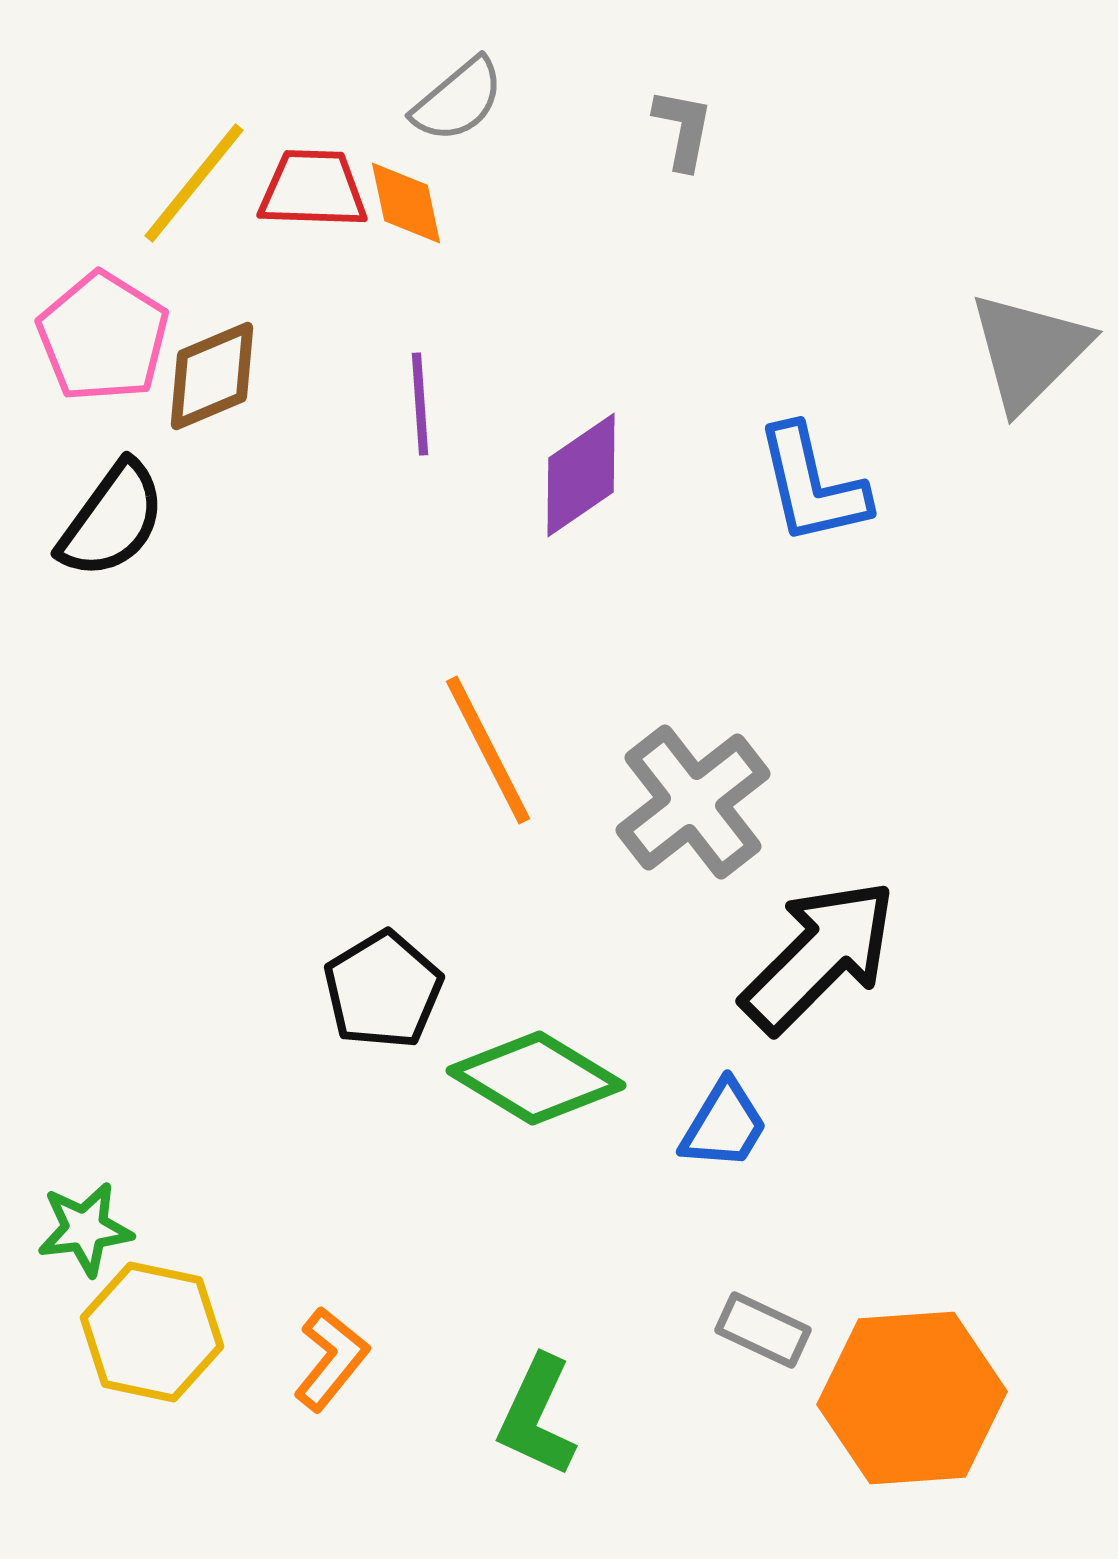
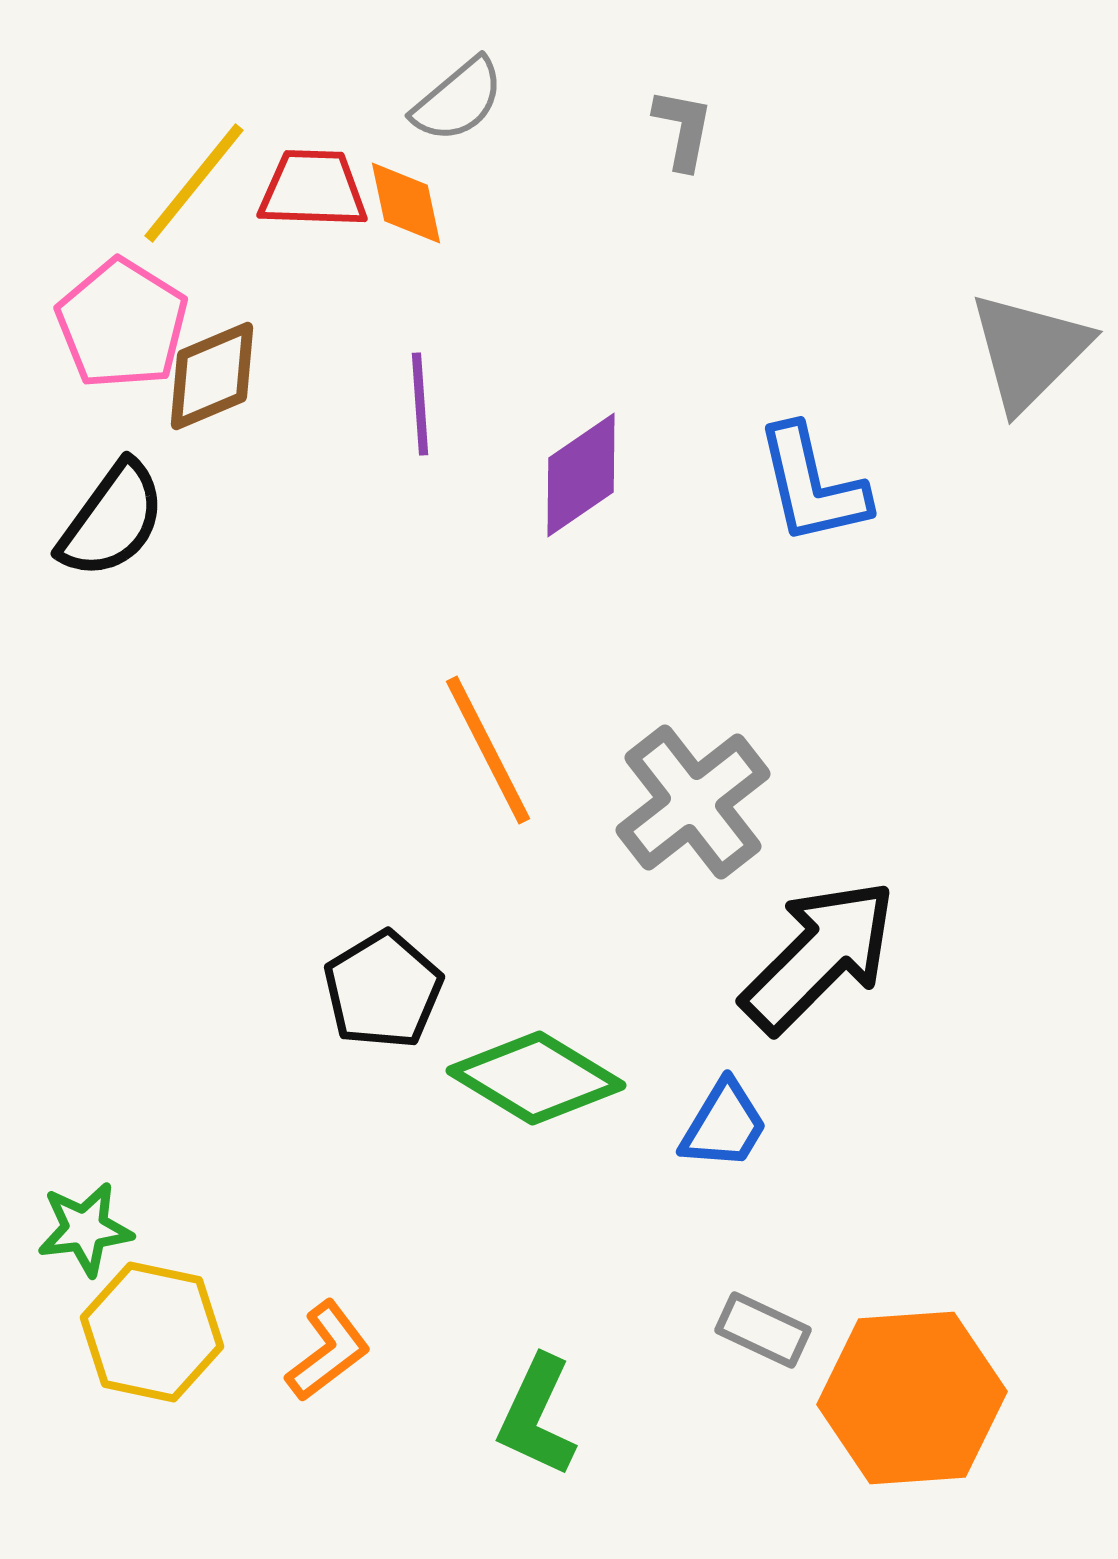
pink pentagon: moved 19 px right, 13 px up
orange L-shape: moved 3 px left, 8 px up; rotated 14 degrees clockwise
